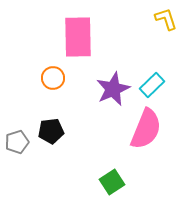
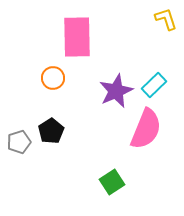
pink rectangle: moved 1 px left
cyan rectangle: moved 2 px right
purple star: moved 3 px right, 2 px down
black pentagon: rotated 25 degrees counterclockwise
gray pentagon: moved 2 px right
